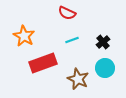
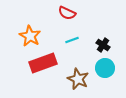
orange star: moved 6 px right
black cross: moved 3 px down; rotated 16 degrees counterclockwise
